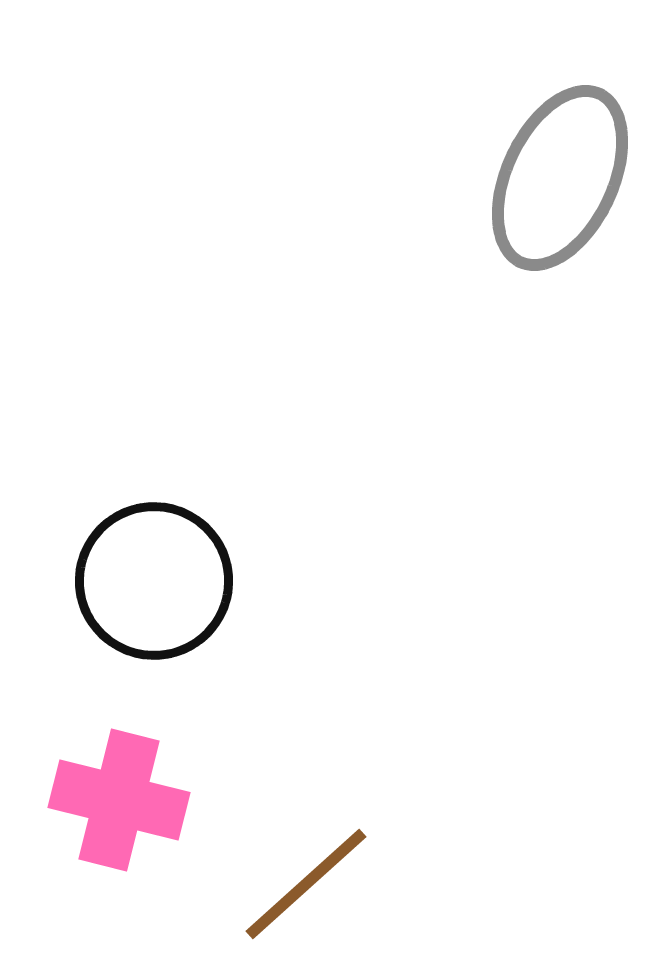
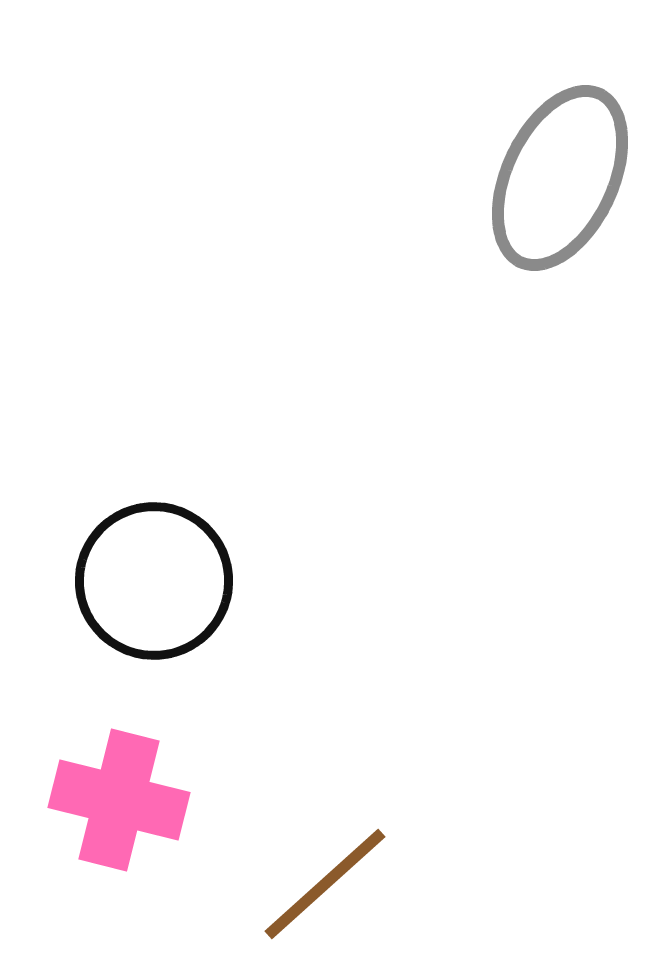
brown line: moved 19 px right
